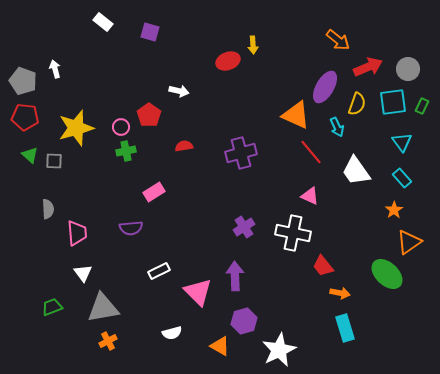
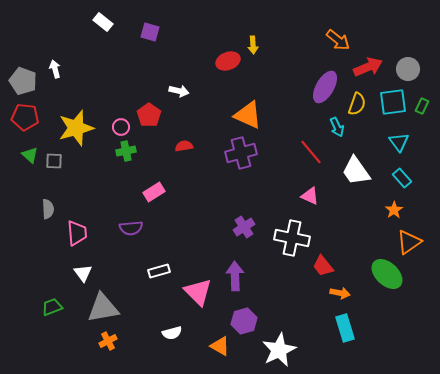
orange triangle at (296, 115): moved 48 px left
cyan triangle at (402, 142): moved 3 px left
white cross at (293, 233): moved 1 px left, 5 px down
white rectangle at (159, 271): rotated 10 degrees clockwise
